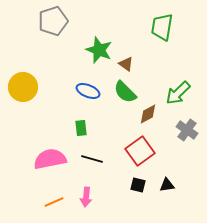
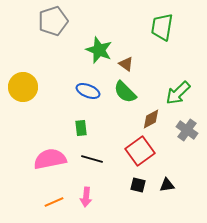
brown diamond: moved 3 px right, 5 px down
